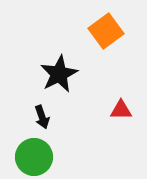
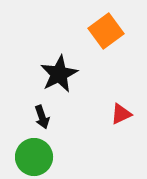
red triangle: moved 4 px down; rotated 25 degrees counterclockwise
